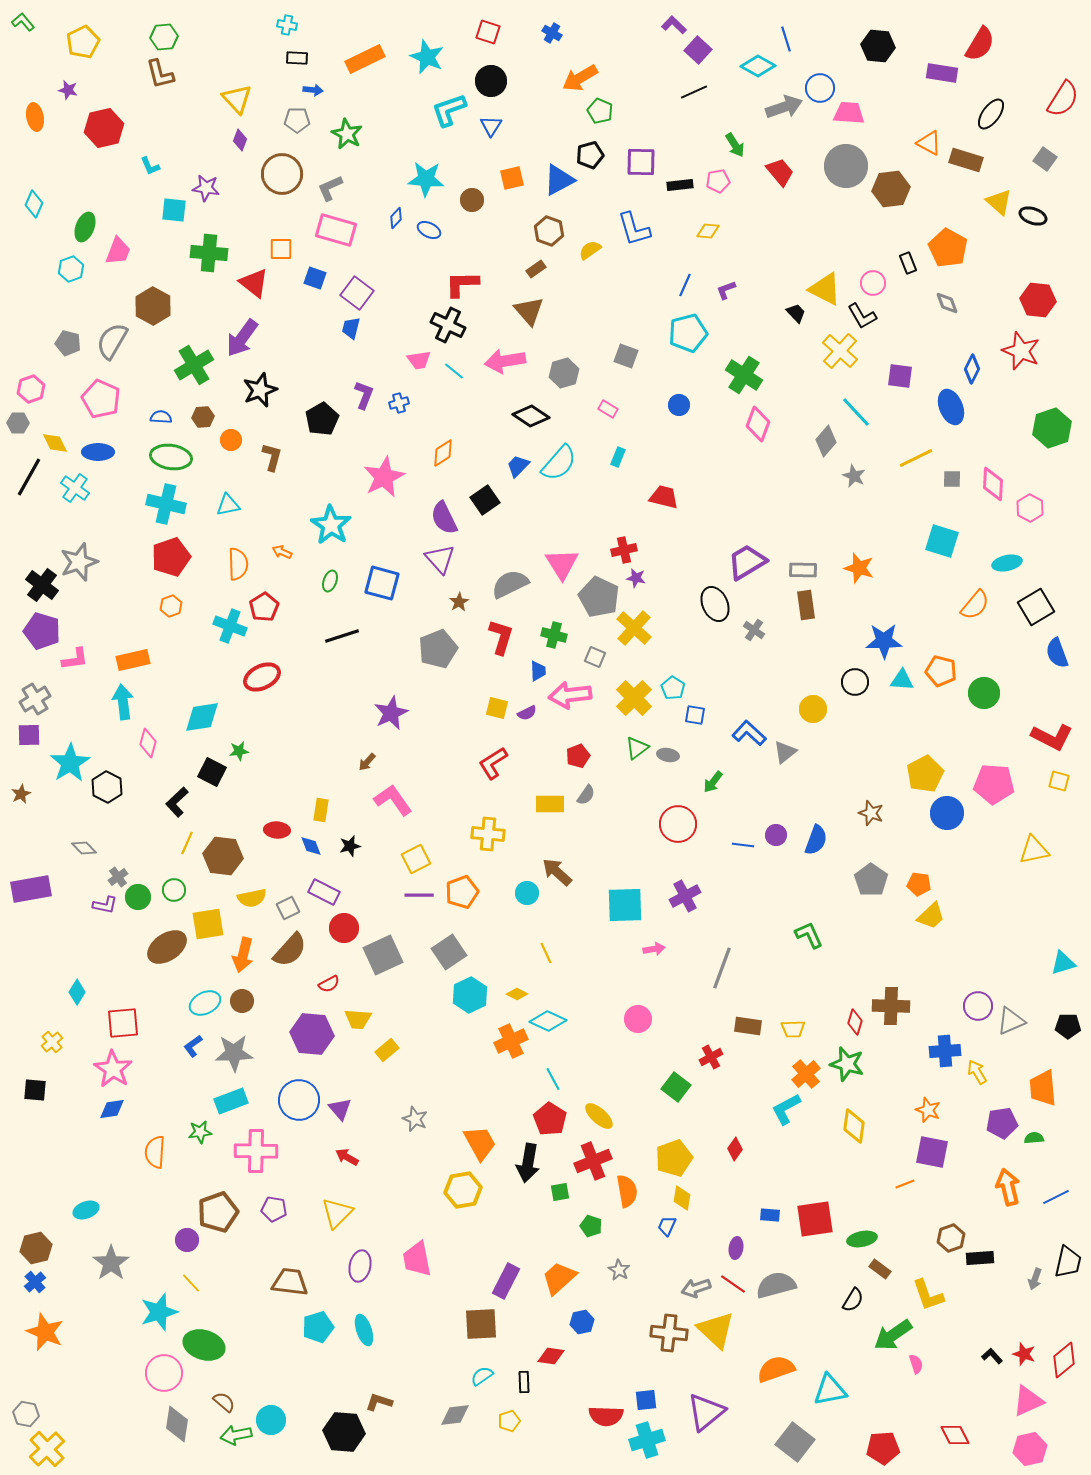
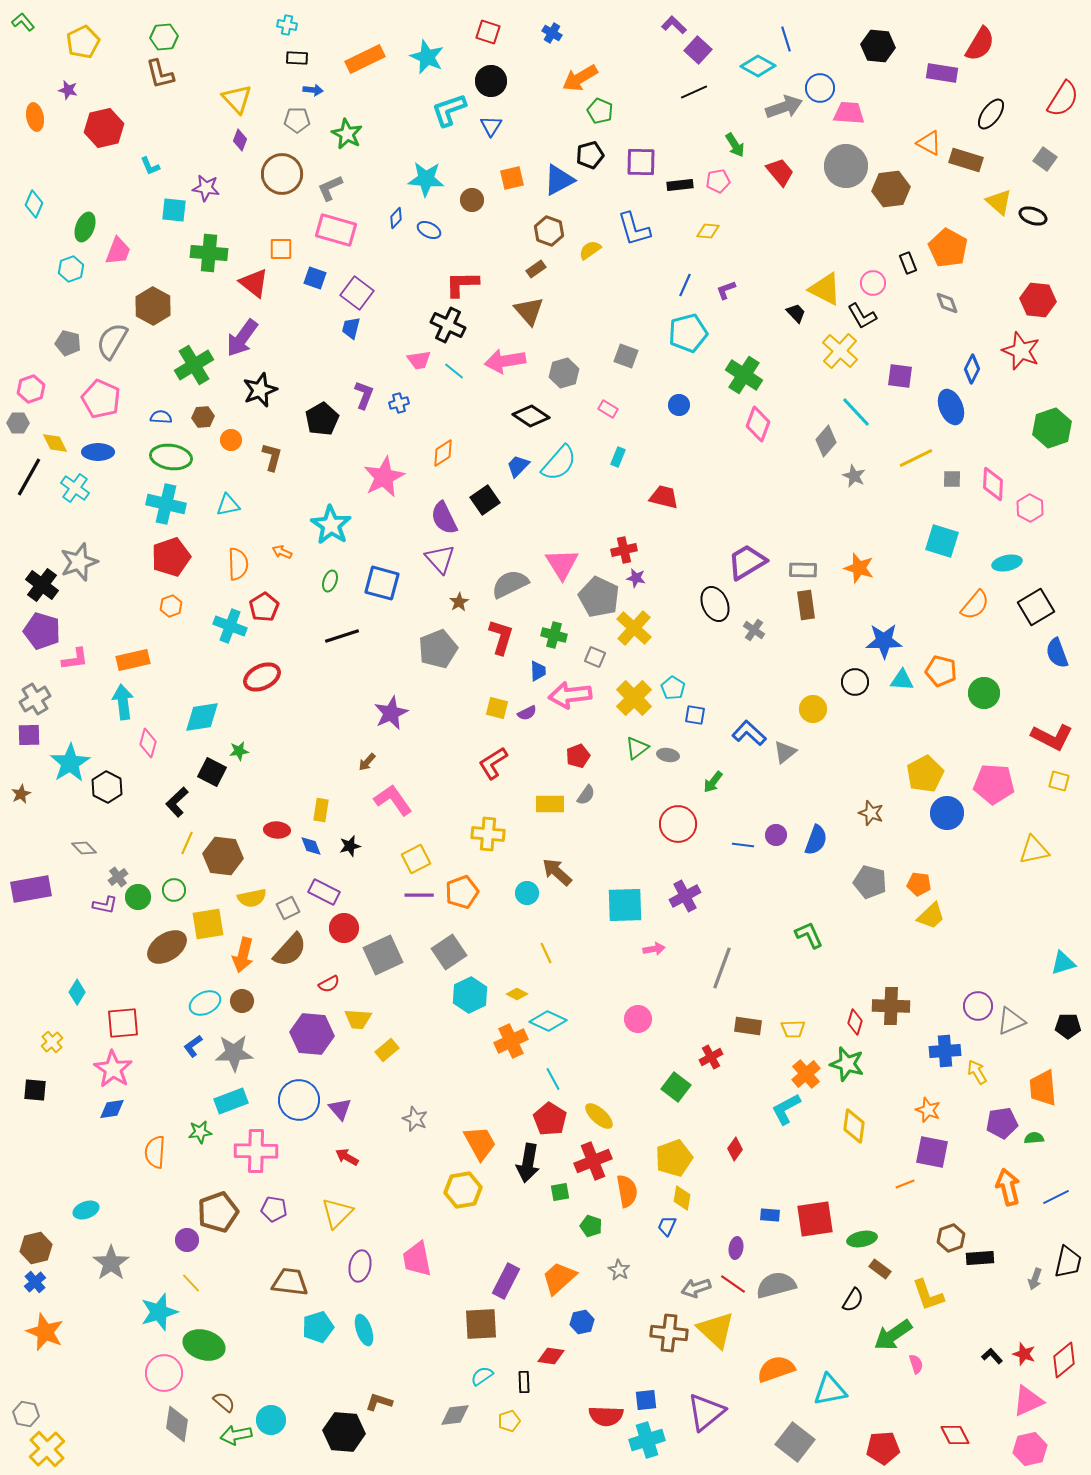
gray pentagon at (871, 880): moved 1 px left, 2 px down; rotated 20 degrees counterclockwise
